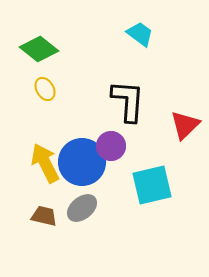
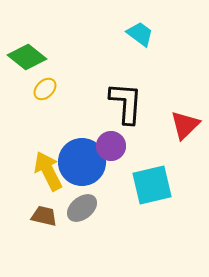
green diamond: moved 12 px left, 8 px down
yellow ellipse: rotated 75 degrees clockwise
black L-shape: moved 2 px left, 2 px down
yellow arrow: moved 3 px right, 8 px down
